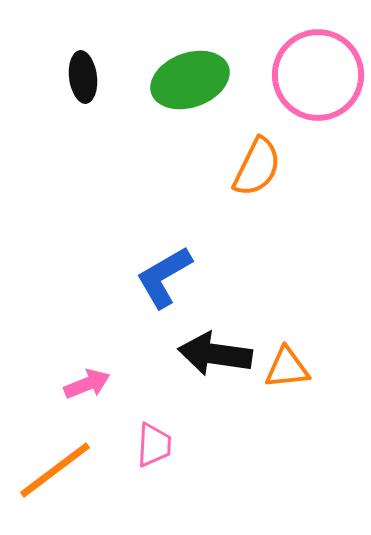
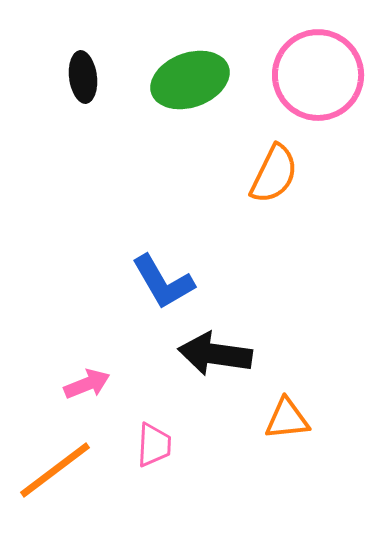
orange semicircle: moved 17 px right, 7 px down
blue L-shape: moved 1 px left, 5 px down; rotated 90 degrees counterclockwise
orange triangle: moved 51 px down
